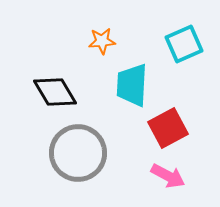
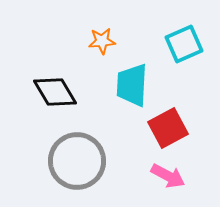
gray circle: moved 1 px left, 8 px down
